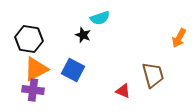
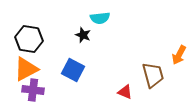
cyan semicircle: rotated 12 degrees clockwise
orange arrow: moved 17 px down
orange triangle: moved 10 px left
red triangle: moved 2 px right, 1 px down
